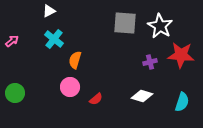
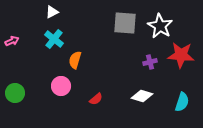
white triangle: moved 3 px right, 1 px down
pink arrow: rotated 16 degrees clockwise
pink circle: moved 9 px left, 1 px up
